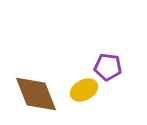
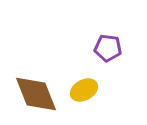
purple pentagon: moved 19 px up
